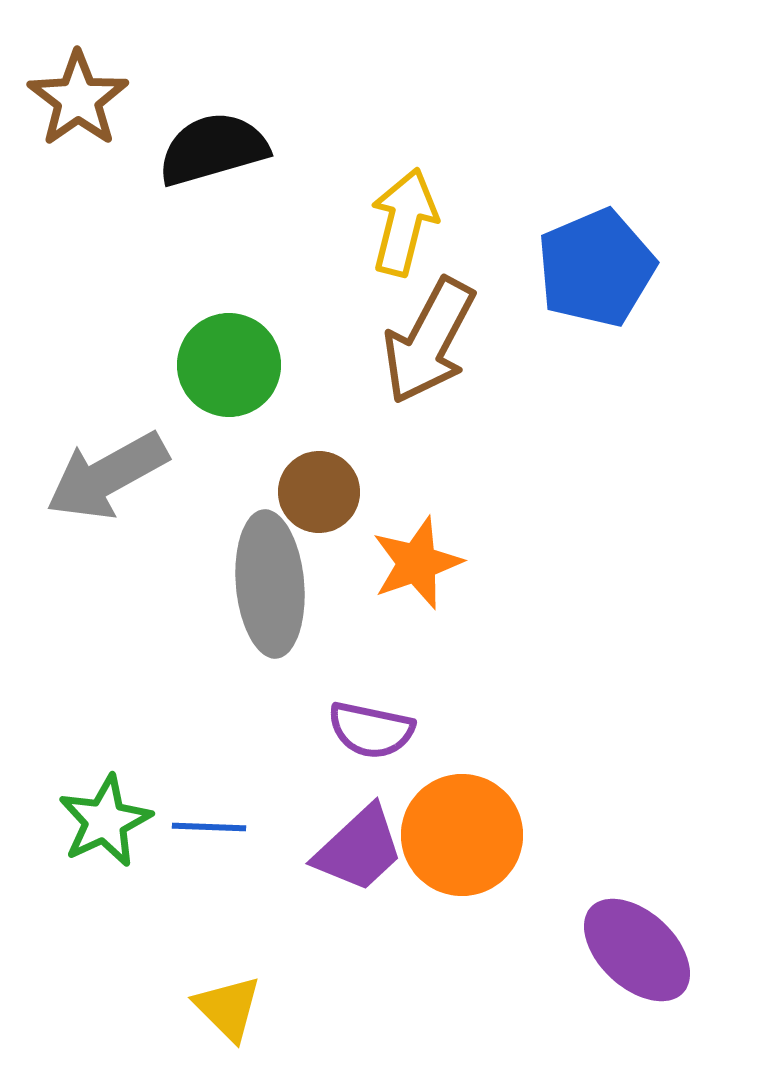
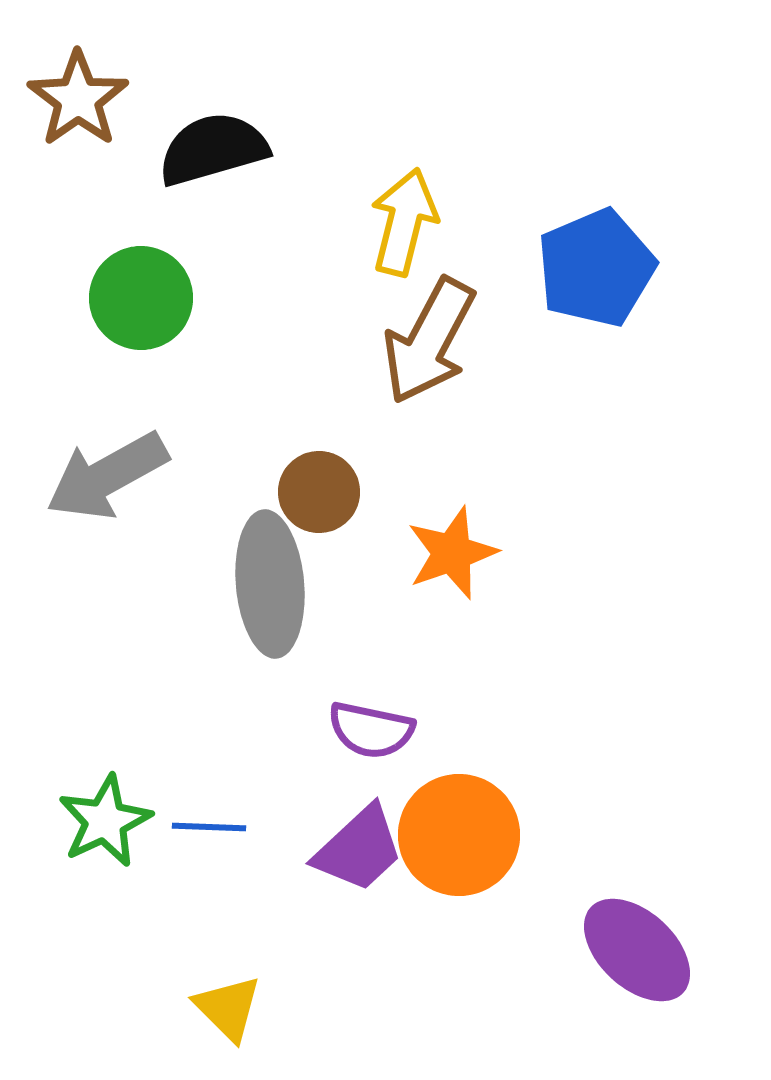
green circle: moved 88 px left, 67 px up
orange star: moved 35 px right, 10 px up
orange circle: moved 3 px left
